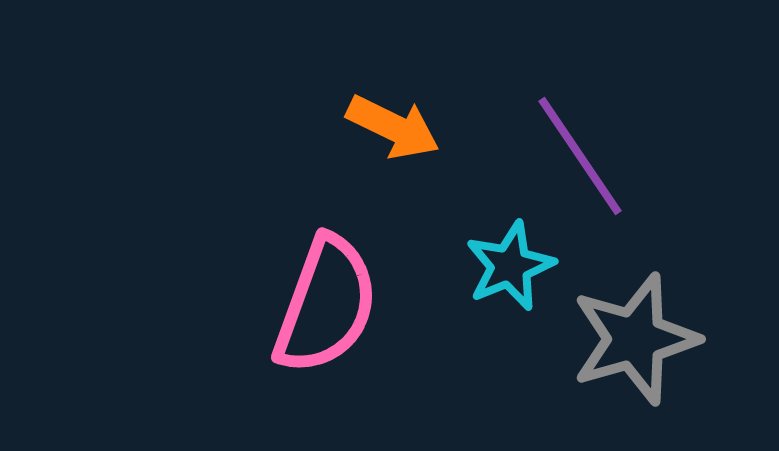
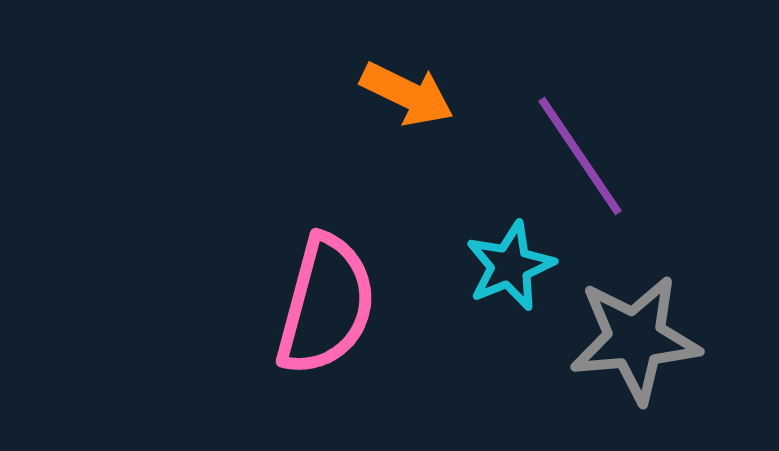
orange arrow: moved 14 px right, 33 px up
pink semicircle: rotated 5 degrees counterclockwise
gray star: rotated 11 degrees clockwise
